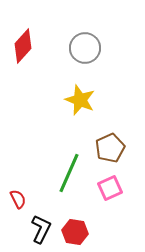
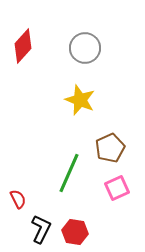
pink square: moved 7 px right
